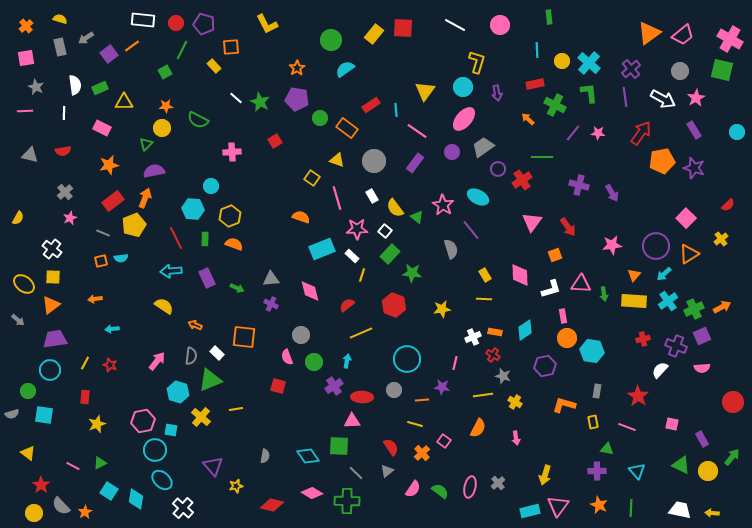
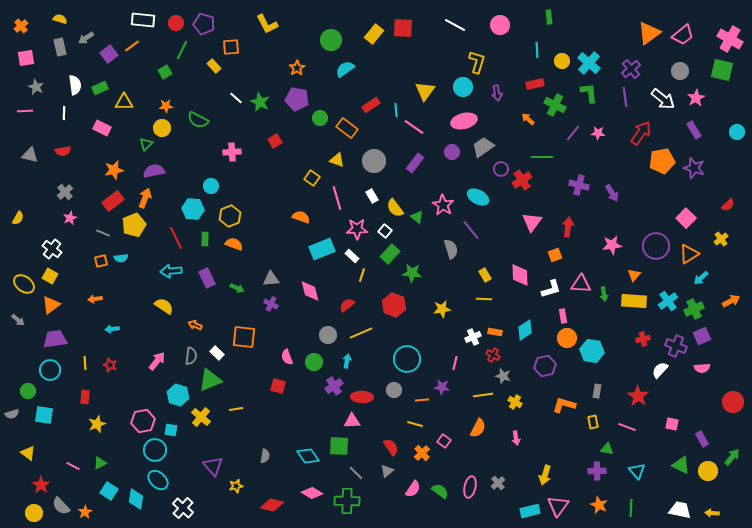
orange cross at (26, 26): moved 5 px left
white arrow at (663, 99): rotated 10 degrees clockwise
pink ellipse at (464, 119): moved 2 px down; rotated 35 degrees clockwise
pink line at (417, 131): moved 3 px left, 4 px up
orange star at (109, 165): moved 5 px right, 5 px down
purple circle at (498, 169): moved 3 px right
red arrow at (568, 227): rotated 138 degrees counterclockwise
cyan arrow at (664, 274): moved 37 px right, 4 px down
yellow square at (53, 277): moved 3 px left, 1 px up; rotated 28 degrees clockwise
orange arrow at (722, 307): moved 9 px right, 6 px up
gray circle at (301, 335): moved 27 px right
yellow line at (85, 363): rotated 32 degrees counterclockwise
cyan hexagon at (178, 392): moved 3 px down
cyan ellipse at (162, 480): moved 4 px left
